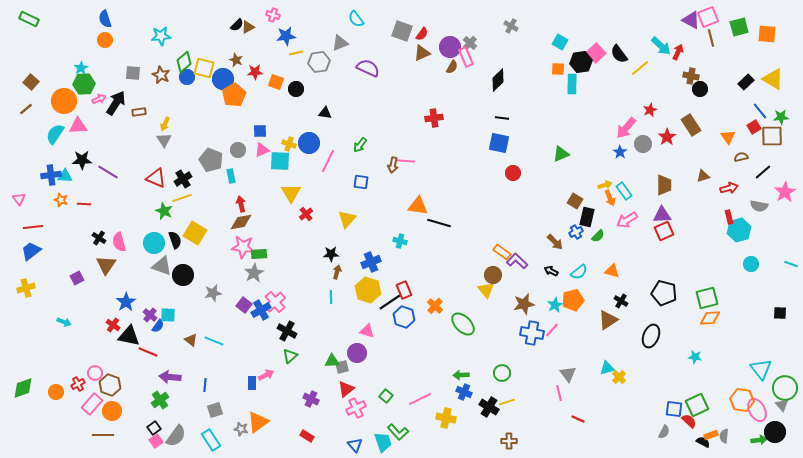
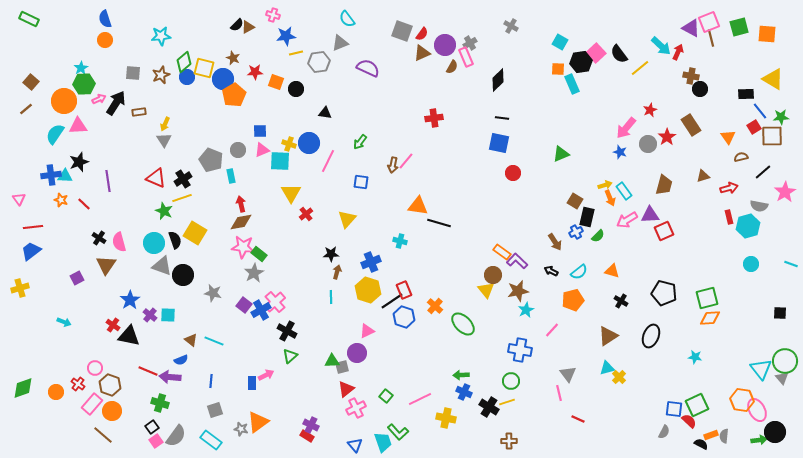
pink square at (708, 17): moved 1 px right, 5 px down
cyan semicircle at (356, 19): moved 9 px left
purple triangle at (691, 20): moved 8 px down
gray cross at (470, 43): rotated 16 degrees clockwise
purple circle at (450, 47): moved 5 px left, 2 px up
brown star at (236, 60): moved 3 px left, 2 px up
brown star at (161, 75): rotated 24 degrees clockwise
black rectangle at (746, 82): moved 12 px down; rotated 42 degrees clockwise
cyan rectangle at (572, 84): rotated 24 degrees counterclockwise
gray circle at (643, 144): moved 5 px right
green arrow at (360, 145): moved 3 px up
blue star at (620, 152): rotated 16 degrees counterclockwise
black star at (82, 160): moved 3 px left, 2 px down; rotated 18 degrees counterclockwise
pink line at (406, 161): rotated 54 degrees counterclockwise
purple line at (108, 172): moved 9 px down; rotated 50 degrees clockwise
brown trapezoid at (664, 185): rotated 15 degrees clockwise
red line at (84, 204): rotated 40 degrees clockwise
purple triangle at (662, 215): moved 12 px left
cyan hexagon at (739, 230): moved 9 px right, 4 px up
brown arrow at (555, 242): rotated 12 degrees clockwise
green rectangle at (259, 254): rotated 42 degrees clockwise
yellow cross at (26, 288): moved 6 px left
gray star at (213, 293): rotated 24 degrees clockwise
blue star at (126, 302): moved 4 px right, 2 px up
black line at (390, 302): moved 2 px right, 1 px up
brown star at (524, 304): moved 6 px left, 13 px up
cyan star at (555, 305): moved 29 px left, 5 px down
brown triangle at (608, 320): moved 16 px down
blue semicircle at (158, 326): moved 23 px right, 34 px down; rotated 32 degrees clockwise
pink triangle at (367, 331): rotated 42 degrees counterclockwise
blue cross at (532, 333): moved 12 px left, 17 px down
red line at (148, 352): moved 19 px down
pink circle at (95, 373): moved 5 px up
green circle at (502, 373): moved 9 px right, 8 px down
red cross at (78, 384): rotated 24 degrees counterclockwise
blue line at (205, 385): moved 6 px right, 4 px up
green circle at (785, 388): moved 27 px up
purple cross at (311, 399): moved 26 px down
green cross at (160, 400): moved 3 px down; rotated 36 degrees counterclockwise
gray triangle at (782, 405): moved 27 px up
black square at (154, 428): moved 2 px left, 1 px up
brown line at (103, 435): rotated 40 degrees clockwise
cyan rectangle at (211, 440): rotated 20 degrees counterclockwise
black semicircle at (703, 442): moved 2 px left, 2 px down
